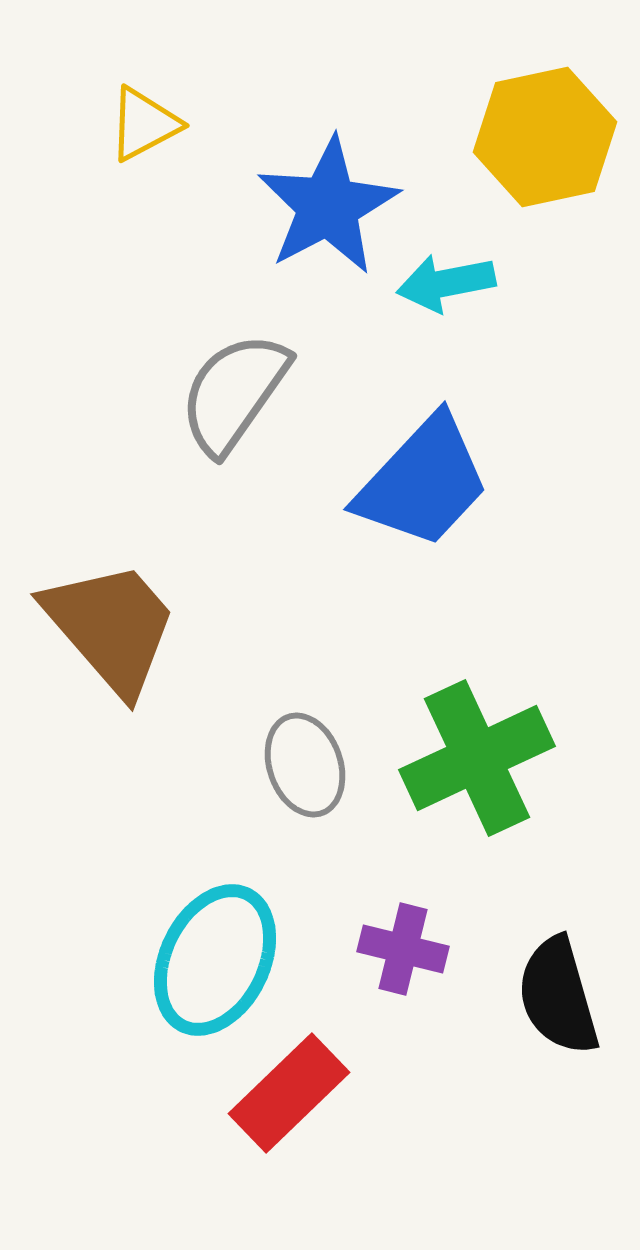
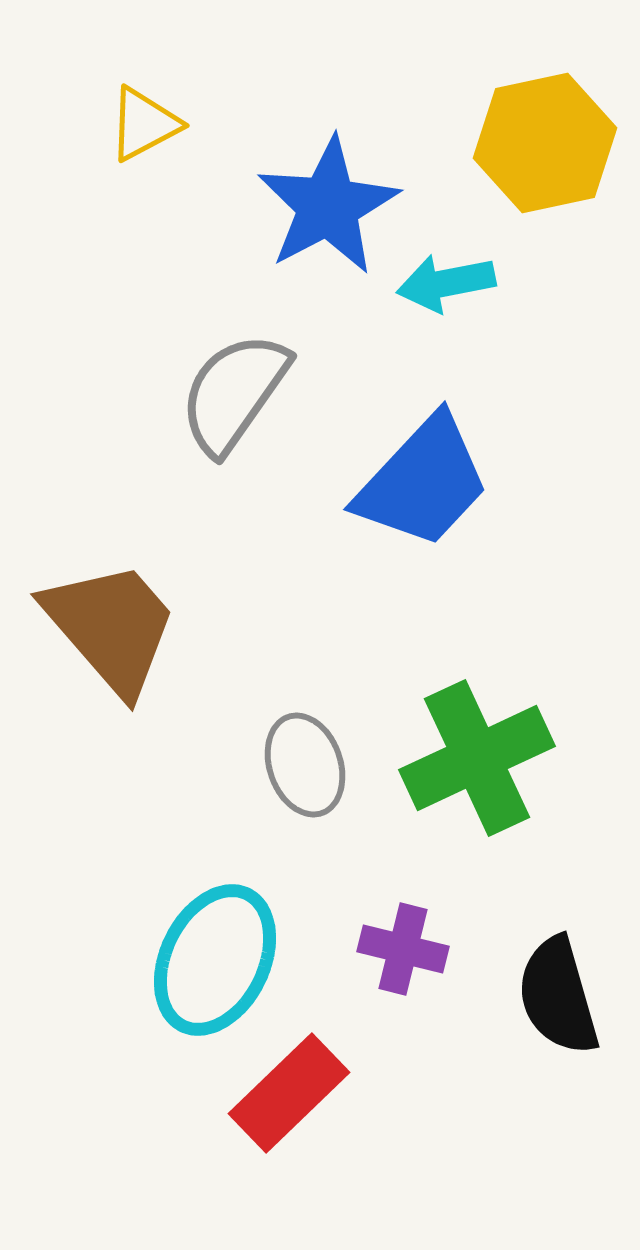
yellow hexagon: moved 6 px down
